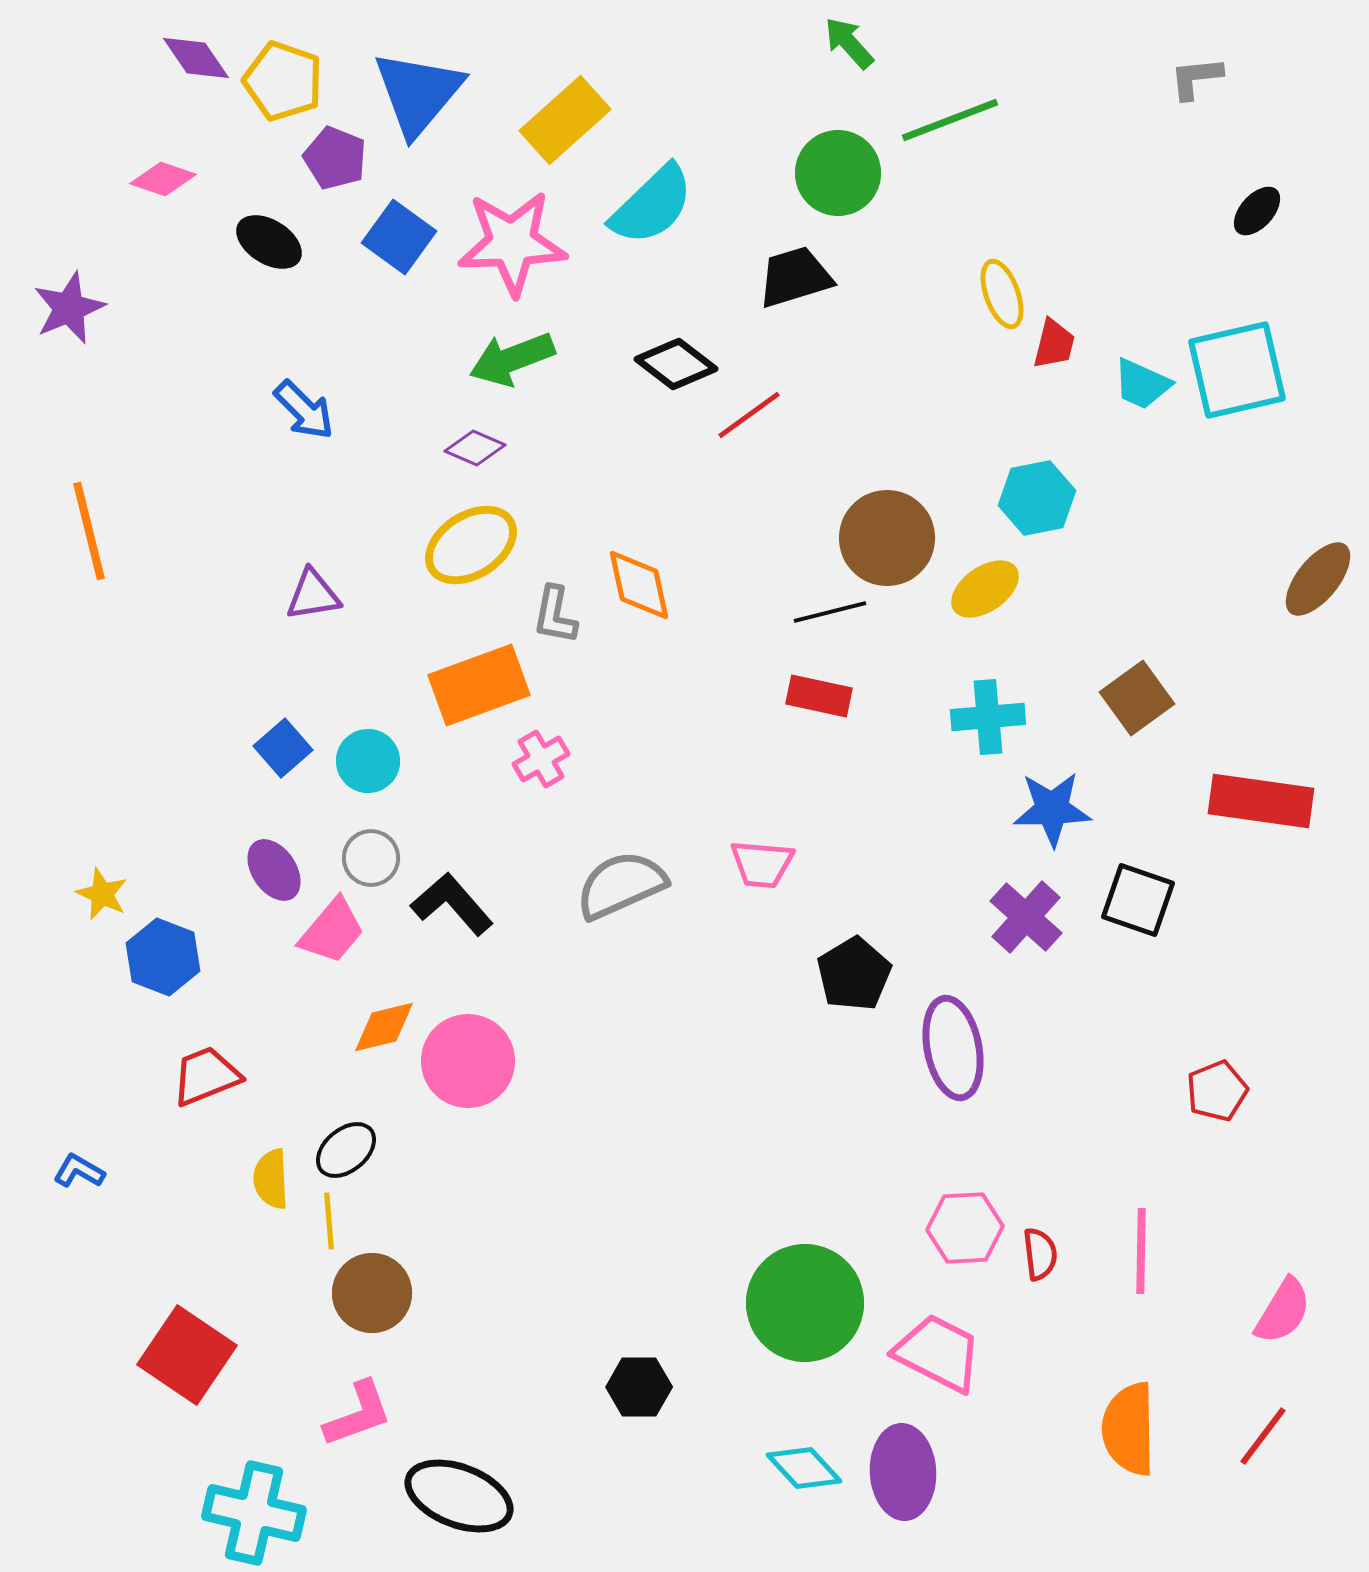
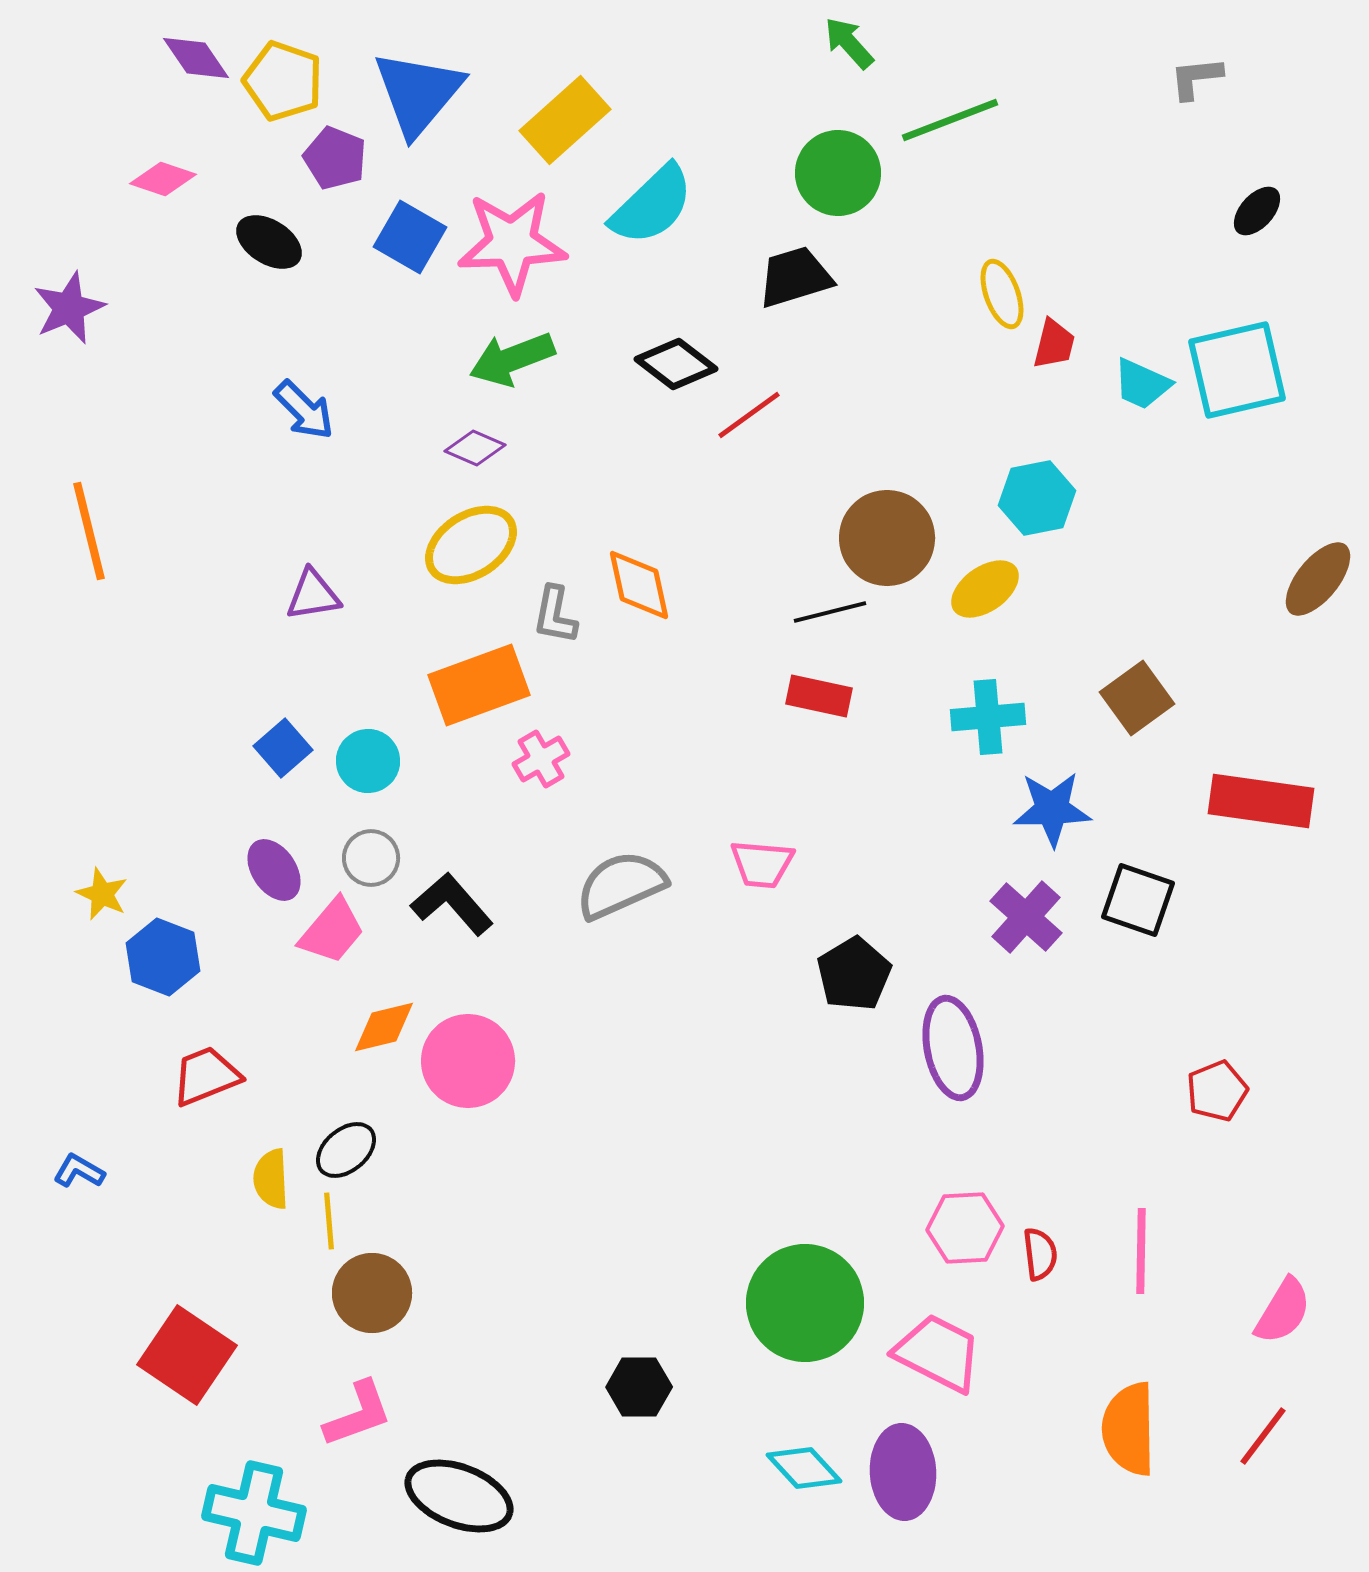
blue square at (399, 237): moved 11 px right; rotated 6 degrees counterclockwise
